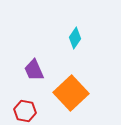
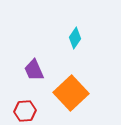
red hexagon: rotated 15 degrees counterclockwise
